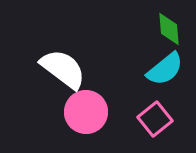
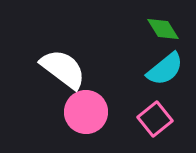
green diamond: moved 6 px left; rotated 28 degrees counterclockwise
